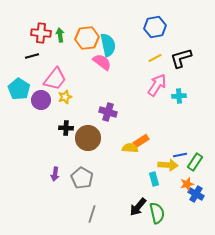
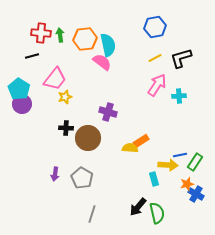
orange hexagon: moved 2 px left, 1 px down
purple circle: moved 19 px left, 4 px down
